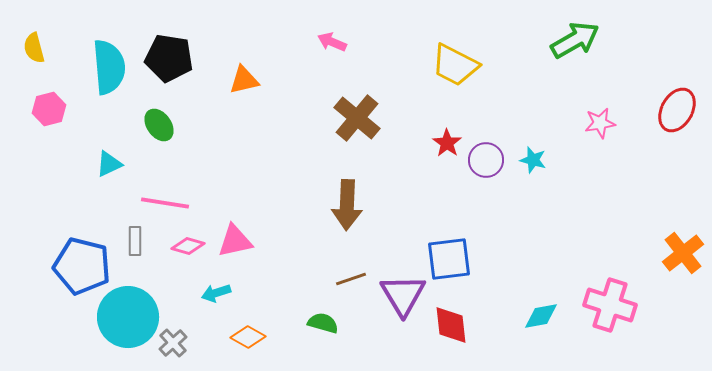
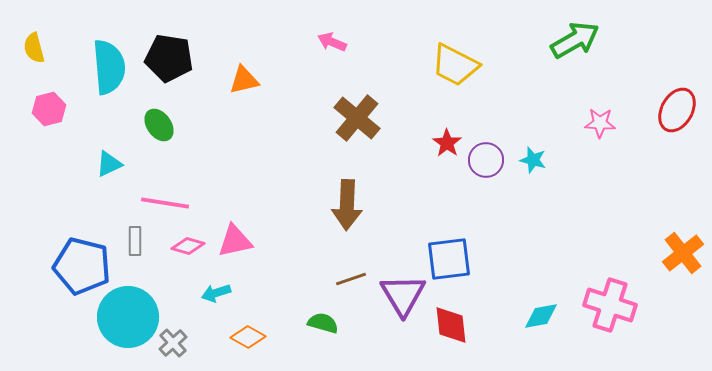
pink star: rotated 12 degrees clockwise
